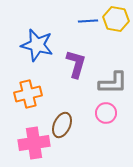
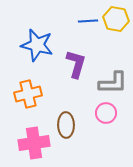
brown ellipse: moved 4 px right; rotated 25 degrees counterclockwise
